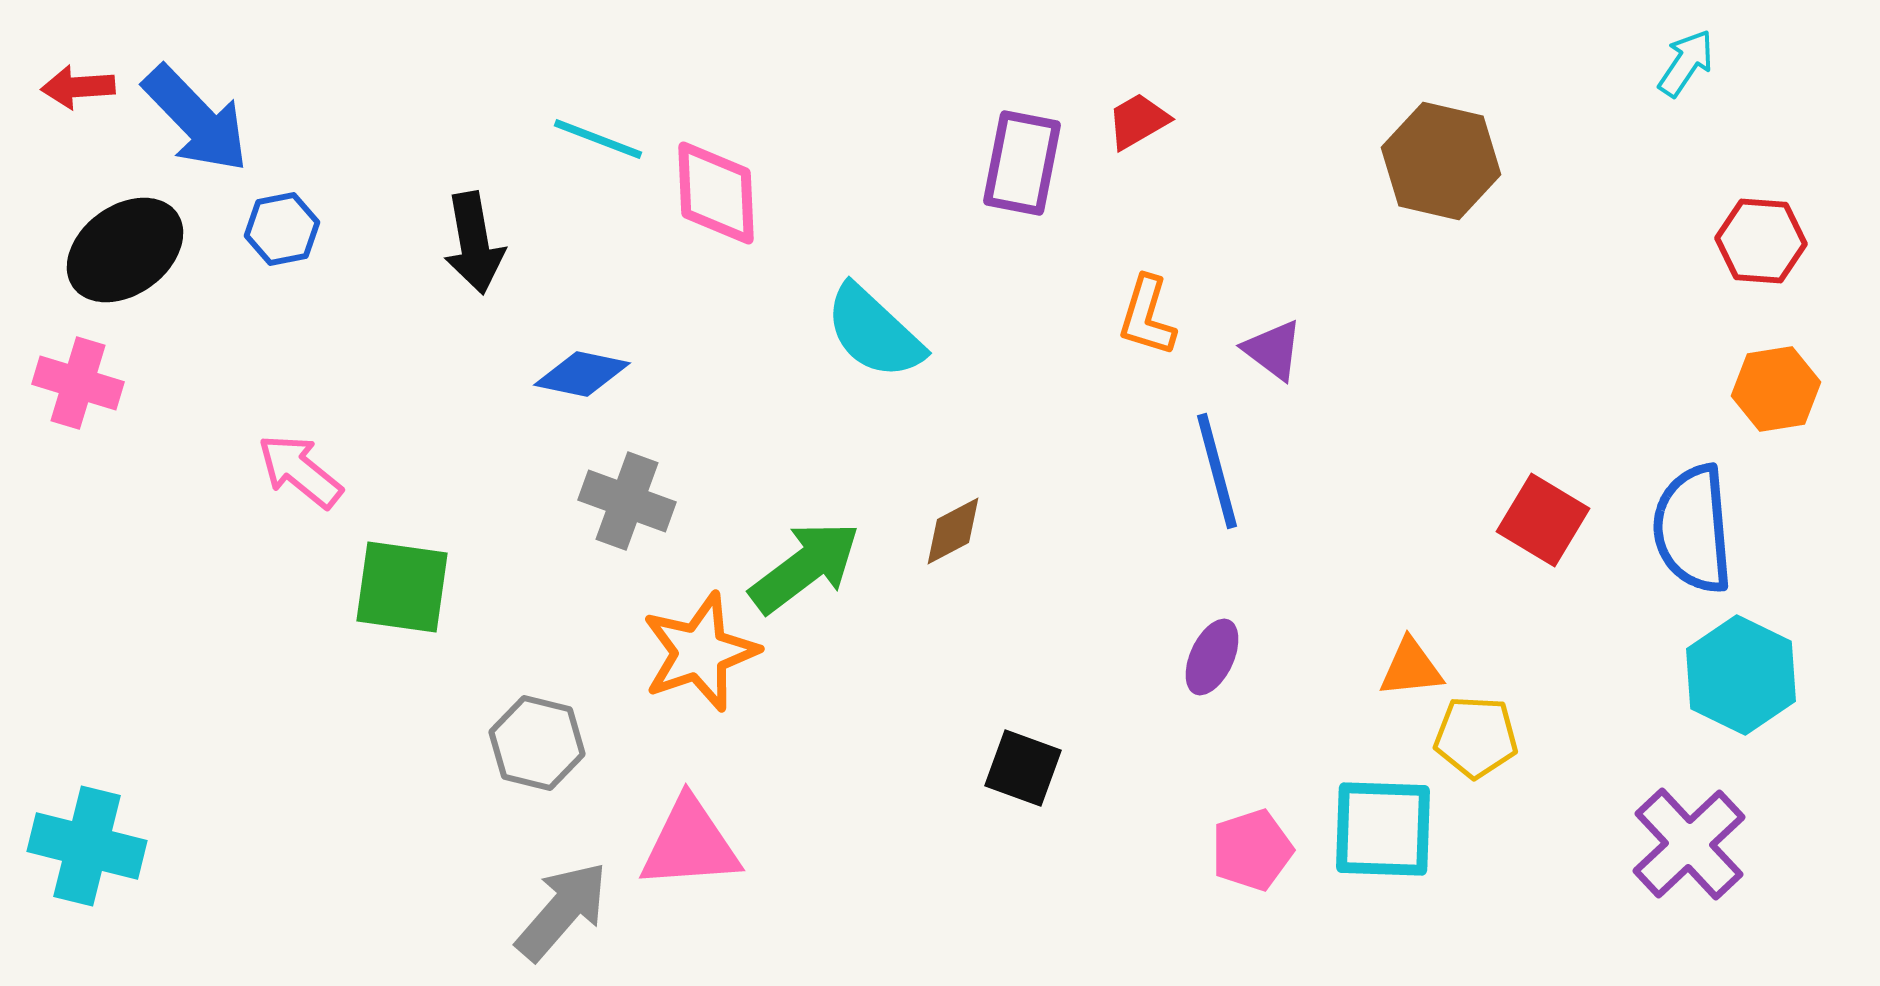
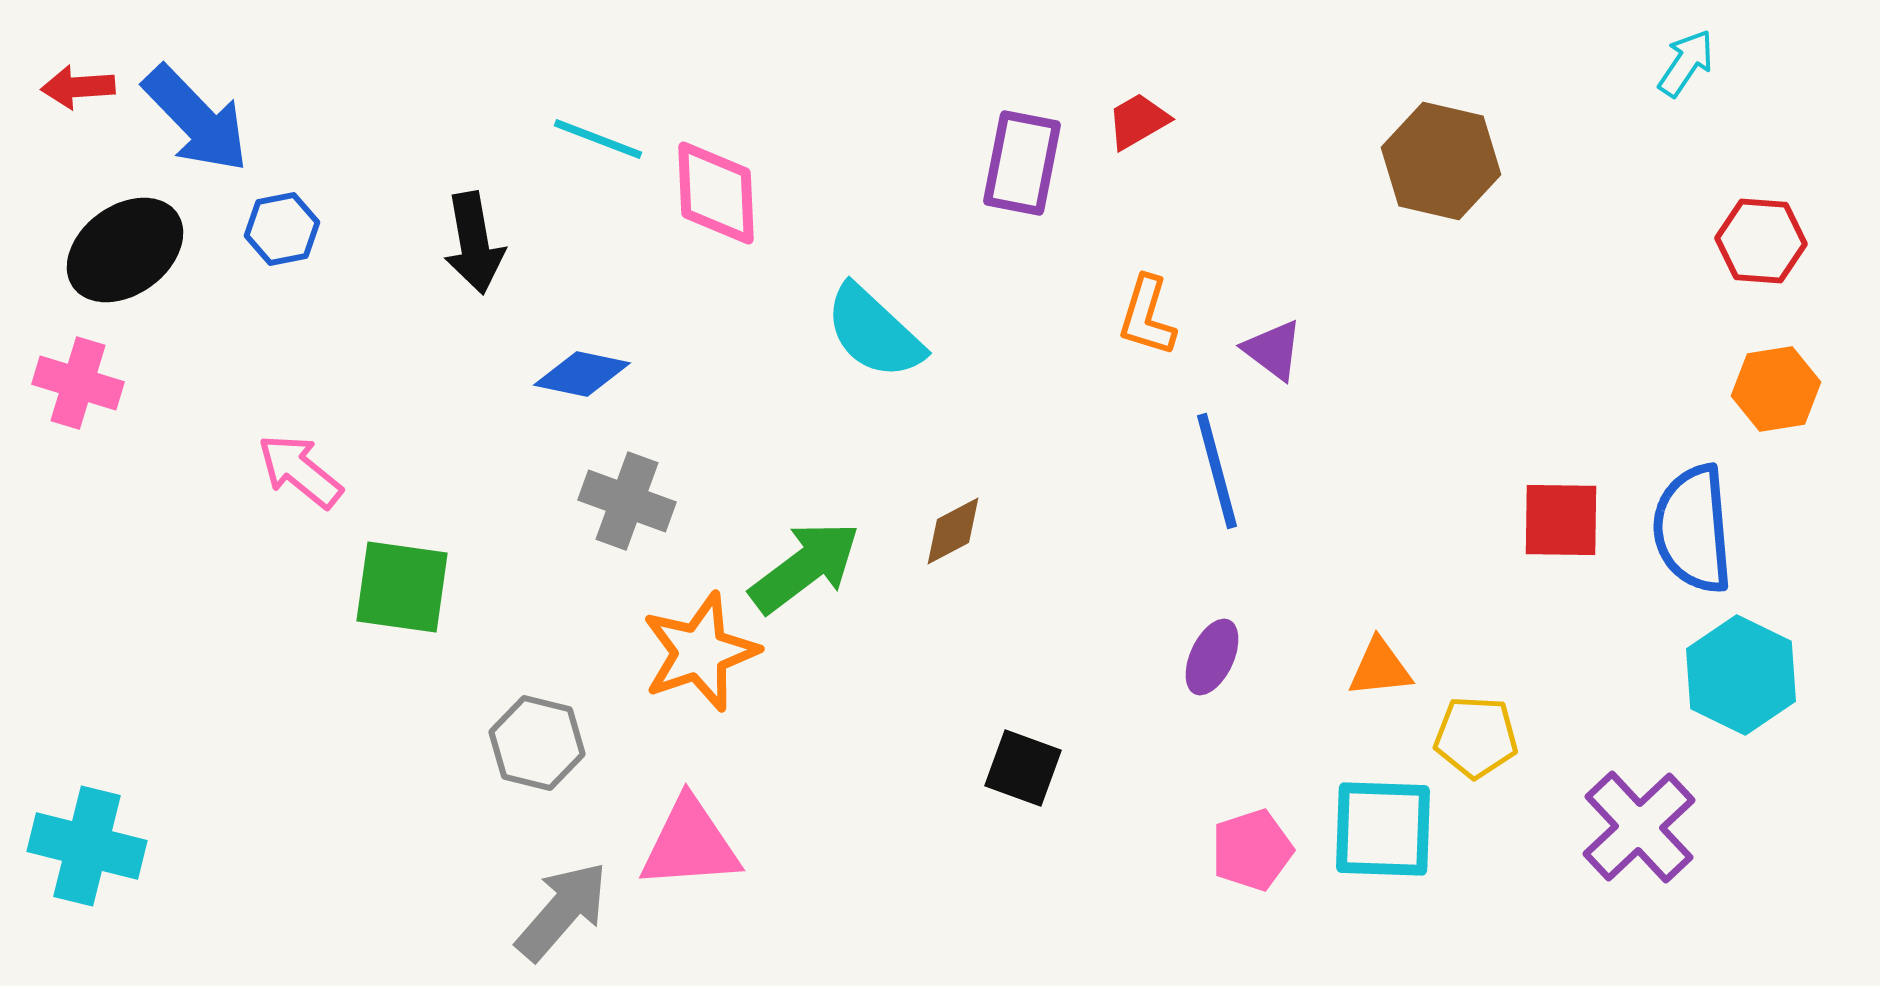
red square: moved 18 px right; rotated 30 degrees counterclockwise
orange triangle: moved 31 px left
purple cross: moved 50 px left, 17 px up
